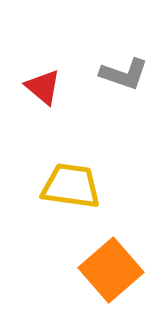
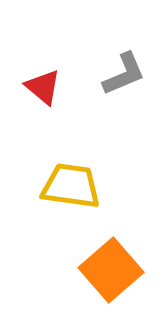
gray L-shape: rotated 42 degrees counterclockwise
